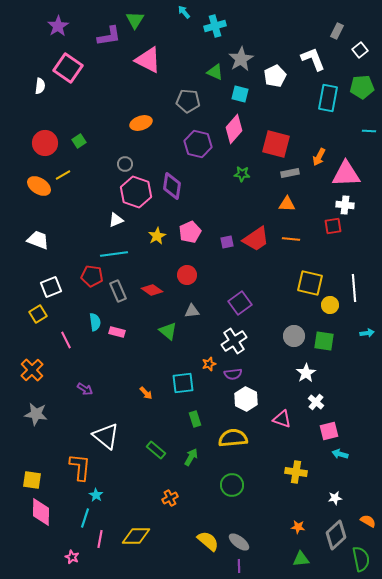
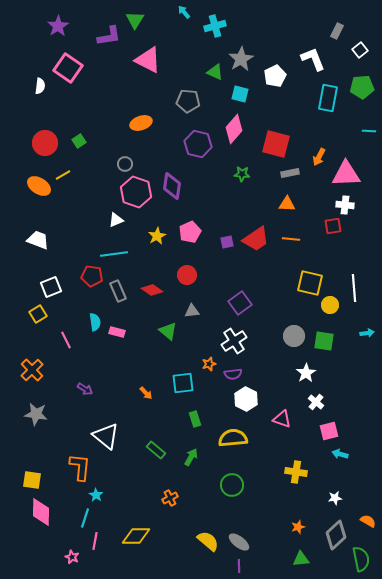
orange star at (298, 527): rotated 24 degrees counterclockwise
pink line at (100, 539): moved 5 px left, 2 px down
